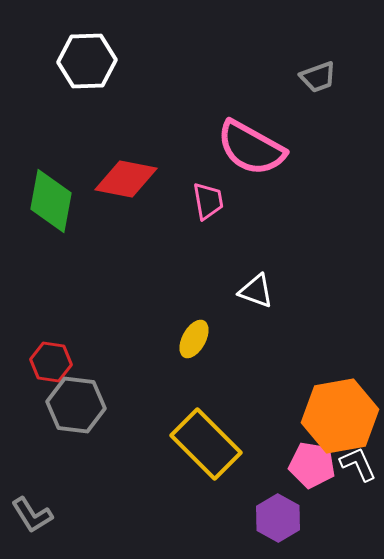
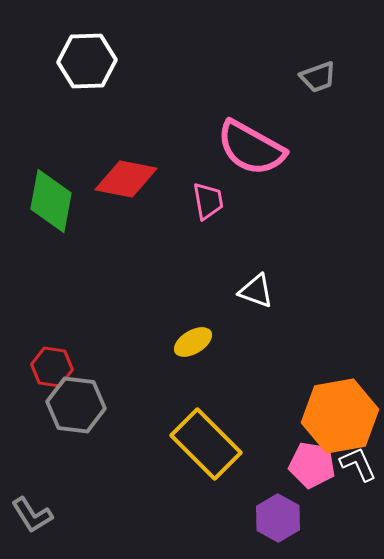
yellow ellipse: moved 1 px left, 3 px down; rotated 30 degrees clockwise
red hexagon: moved 1 px right, 5 px down
